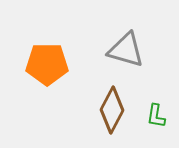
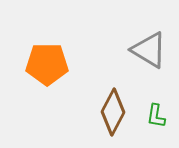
gray triangle: moved 23 px right; rotated 15 degrees clockwise
brown diamond: moved 1 px right, 2 px down
